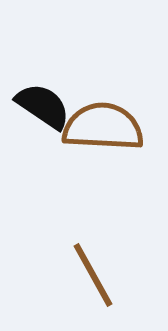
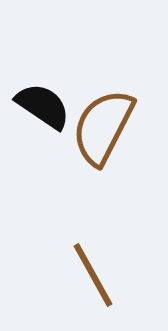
brown semicircle: rotated 66 degrees counterclockwise
